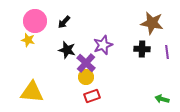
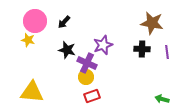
purple cross: moved 1 px right; rotated 18 degrees counterclockwise
